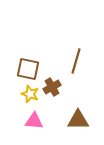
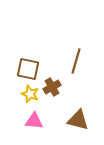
brown triangle: rotated 15 degrees clockwise
